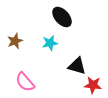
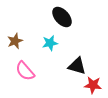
pink semicircle: moved 11 px up
